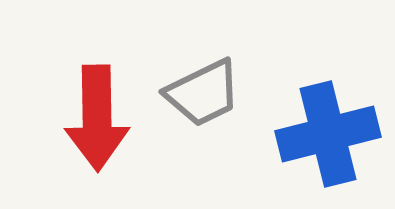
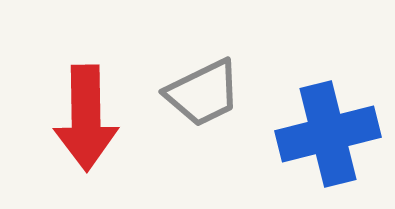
red arrow: moved 11 px left
